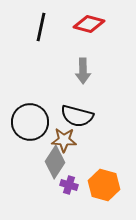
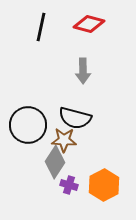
black semicircle: moved 2 px left, 2 px down
black circle: moved 2 px left, 3 px down
orange hexagon: rotated 16 degrees clockwise
